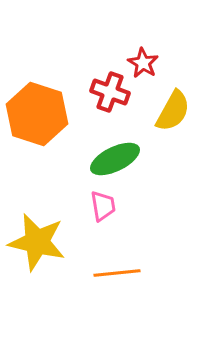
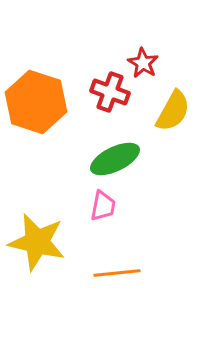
orange hexagon: moved 1 px left, 12 px up
pink trapezoid: rotated 20 degrees clockwise
